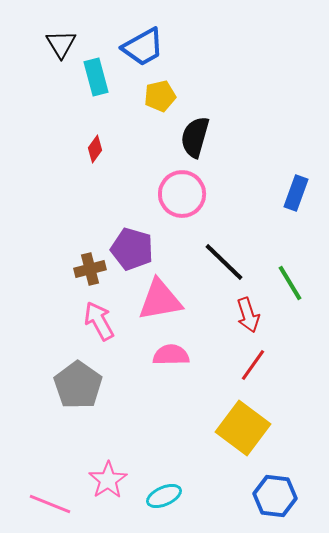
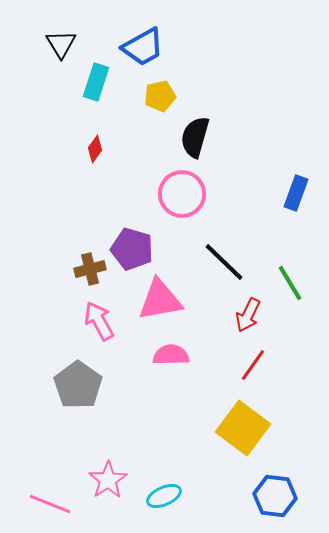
cyan rectangle: moved 5 px down; rotated 33 degrees clockwise
red arrow: rotated 44 degrees clockwise
